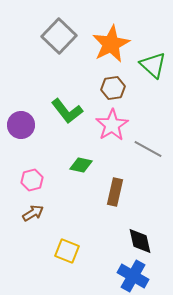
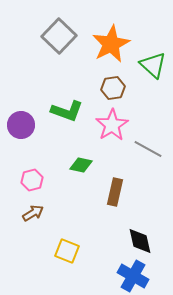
green L-shape: rotated 32 degrees counterclockwise
